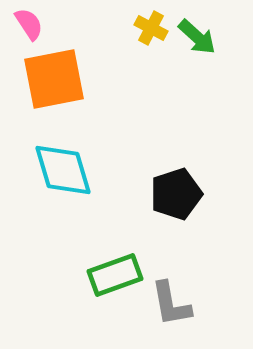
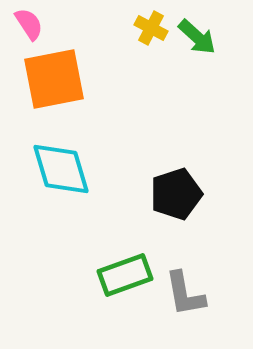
cyan diamond: moved 2 px left, 1 px up
green rectangle: moved 10 px right
gray L-shape: moved 14 px right, 10 px up
